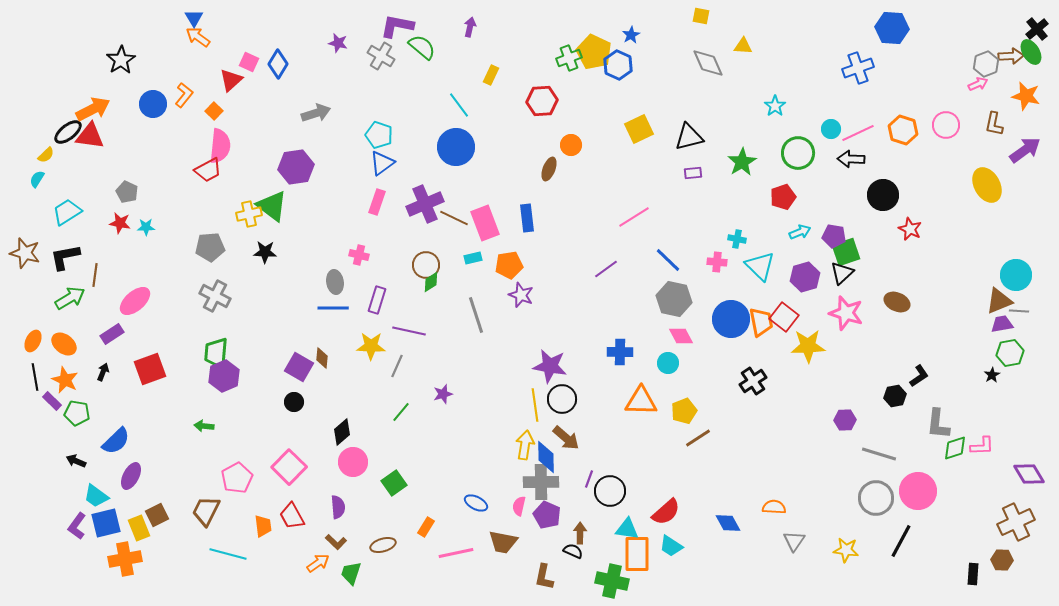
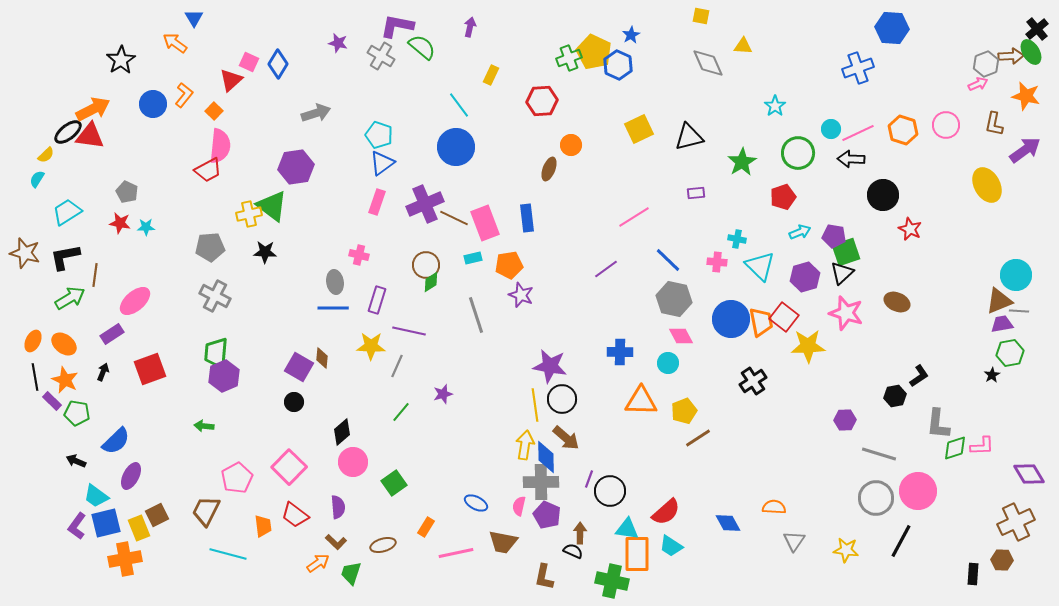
orange arrow at (198, 37): moved 23 px left, 6 px down
purple rectangle at (693, 173): moved 3 px right, 20 px down
red trapezoid at (292, 516): moved 3 px right, 1 px up; rotated 24 degrees counterclockwise
